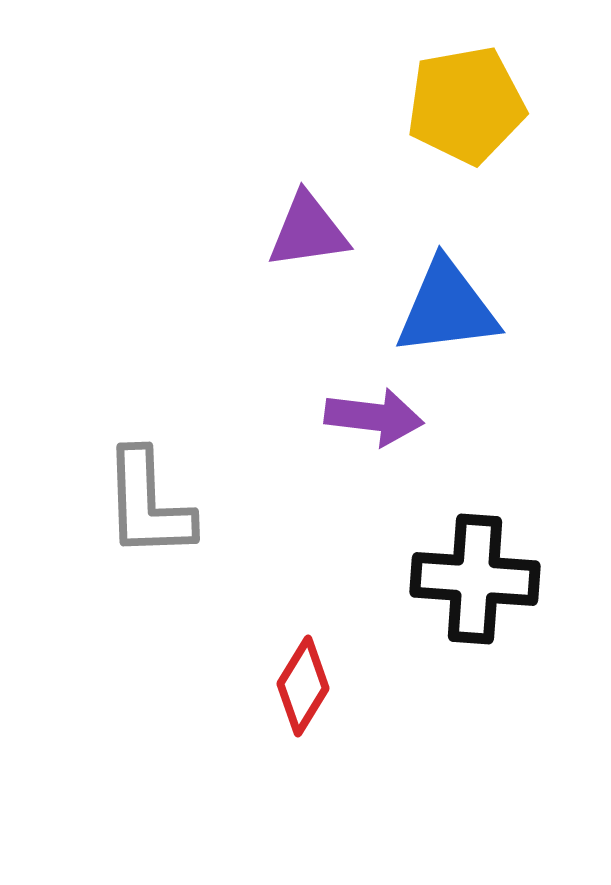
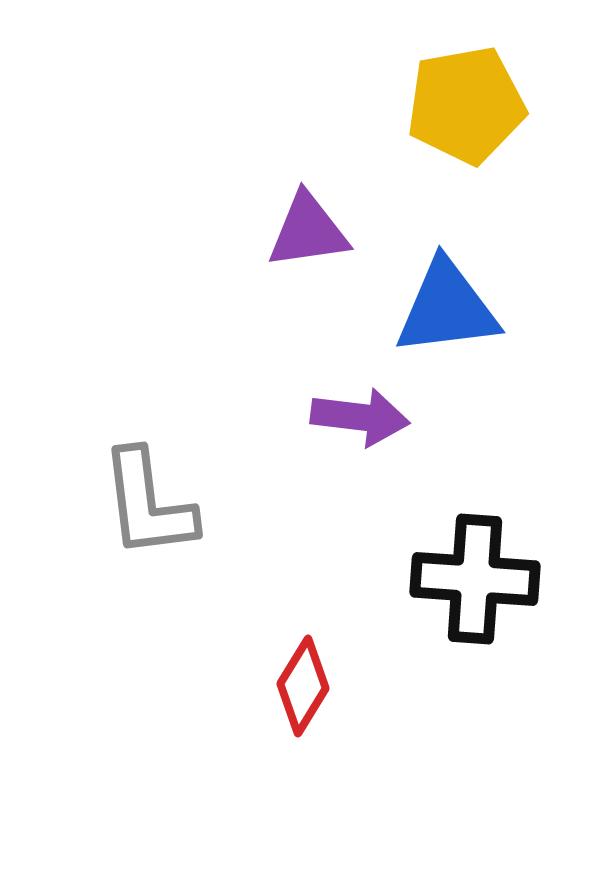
purple arrow: moved 14 px left
gray L-shape: rotated 5 degrees counterclockwise
